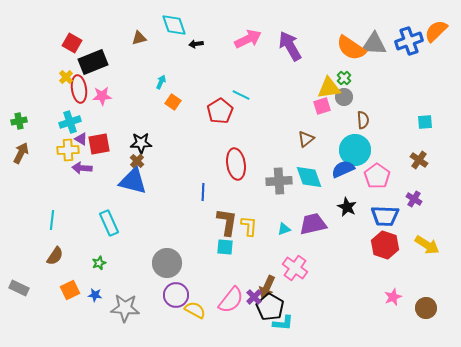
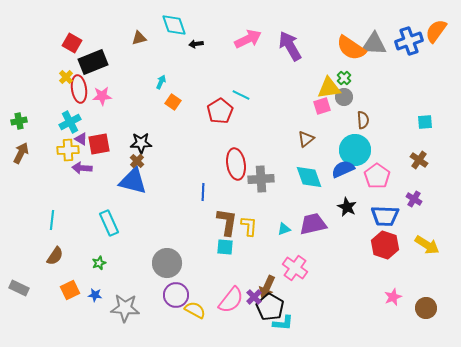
orange semicircle at (436, 31): rotated 10 degrees counterclockwise
cyan cross at (70, 122): rotated 10 degrees counterclockwise
gray cross at (279, 181): moved 18 px left, 2 px up
